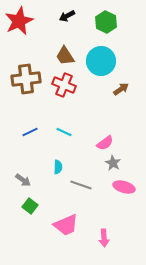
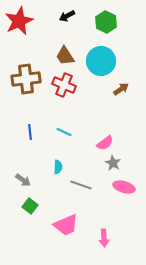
blue line: rotated 70 degrees counterclockwise
